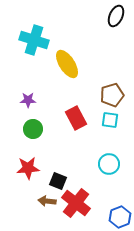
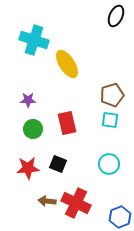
red rectangle: moved 9 px left, 5 px down; rotated 15 degrees clockwise
black square: moved 17 px up
red cross: rotated 12 degrees counterclockwise
